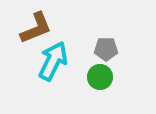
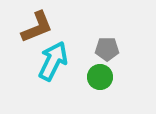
brown L-shape: moved 1 px right, 1 px up
gray pentagon: moved 1 px right
